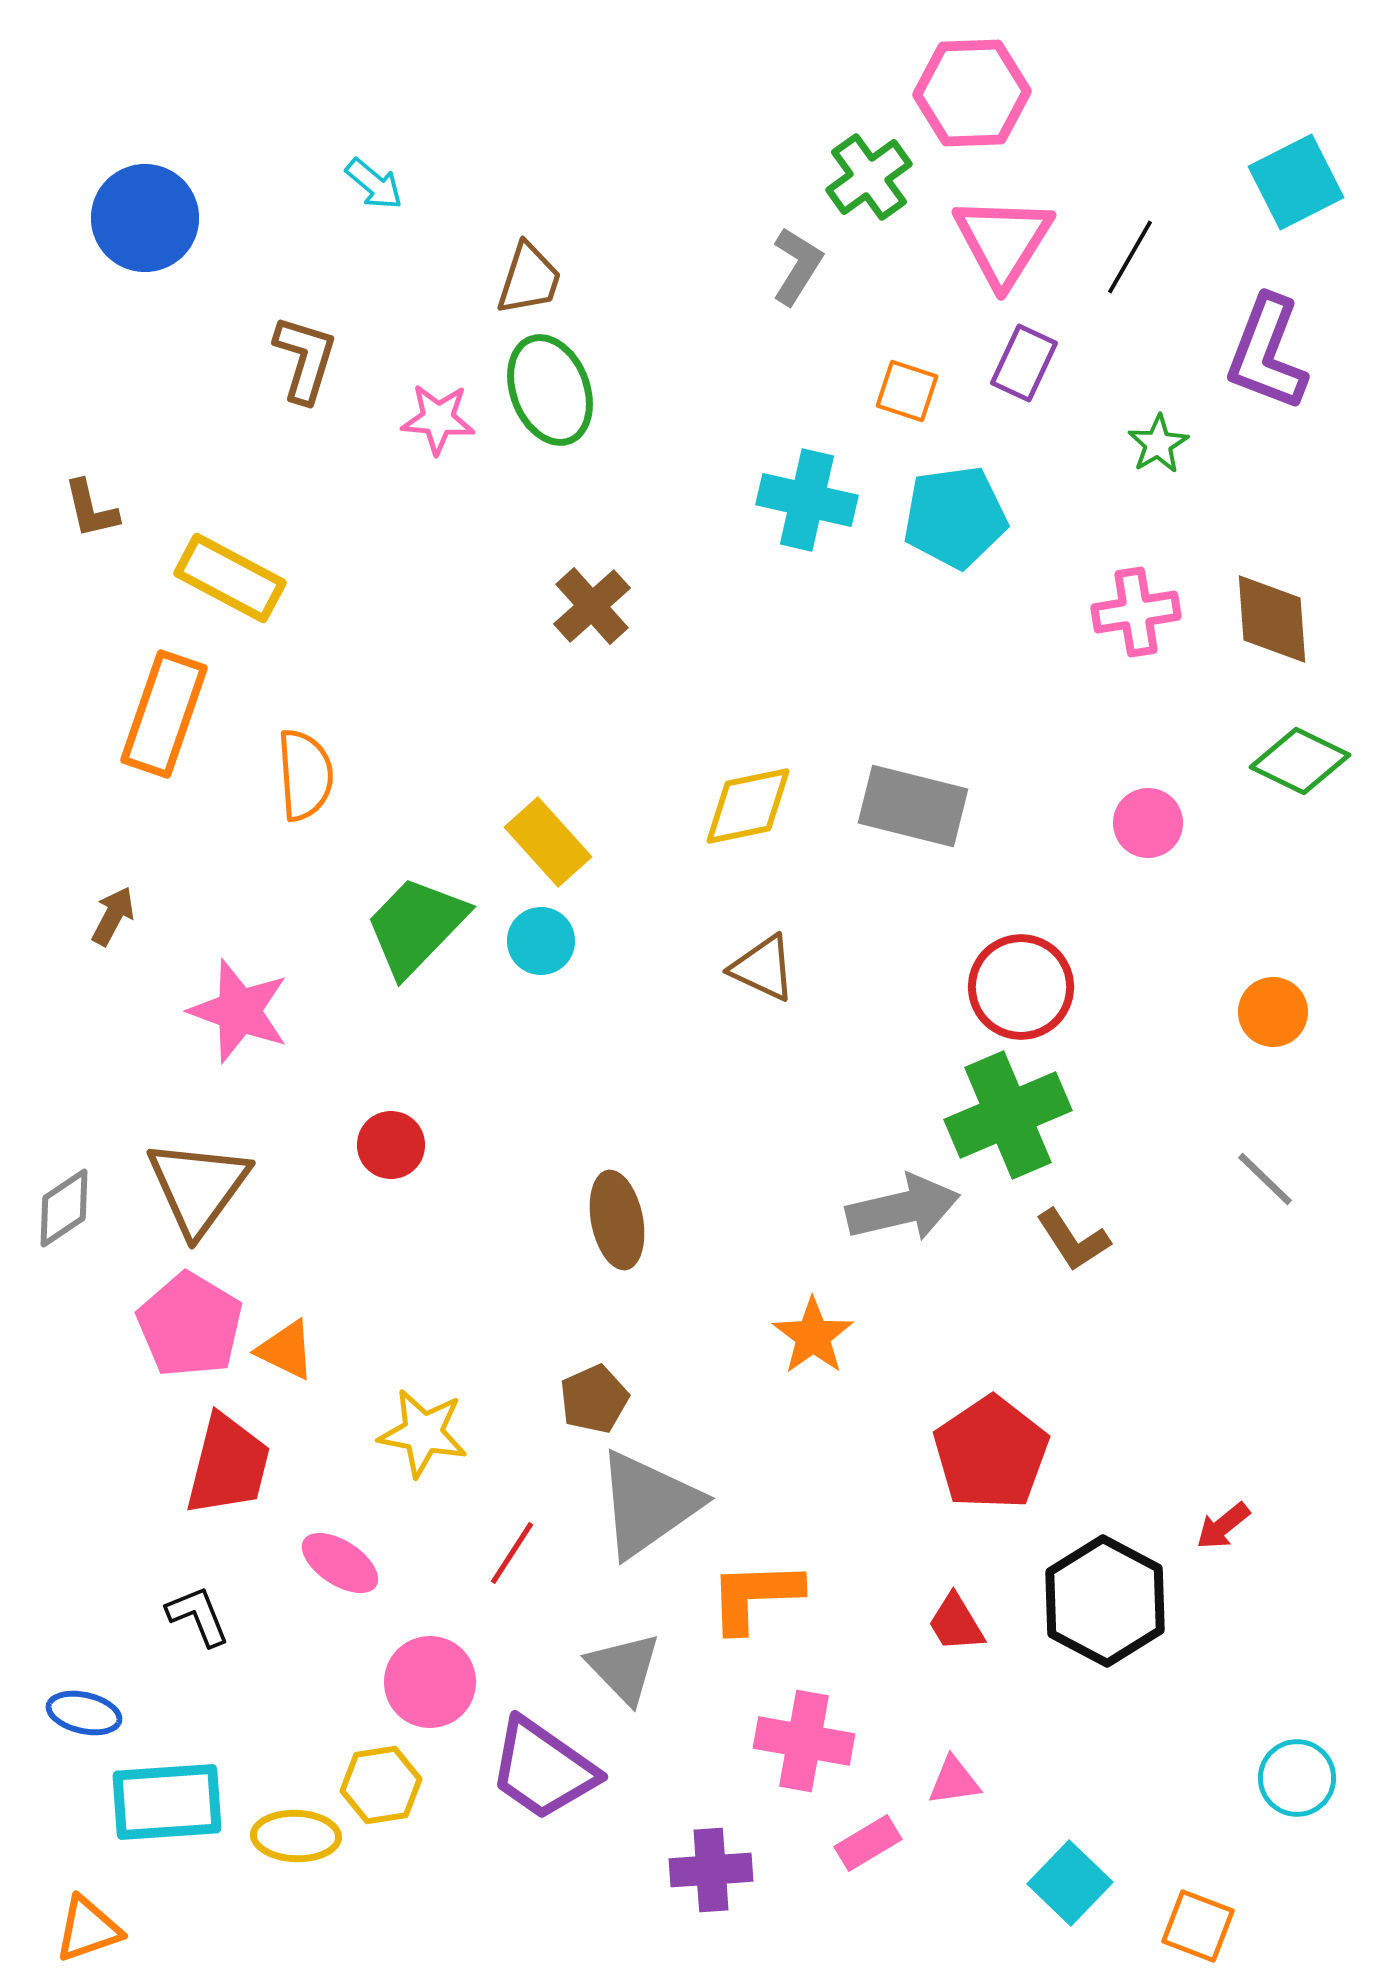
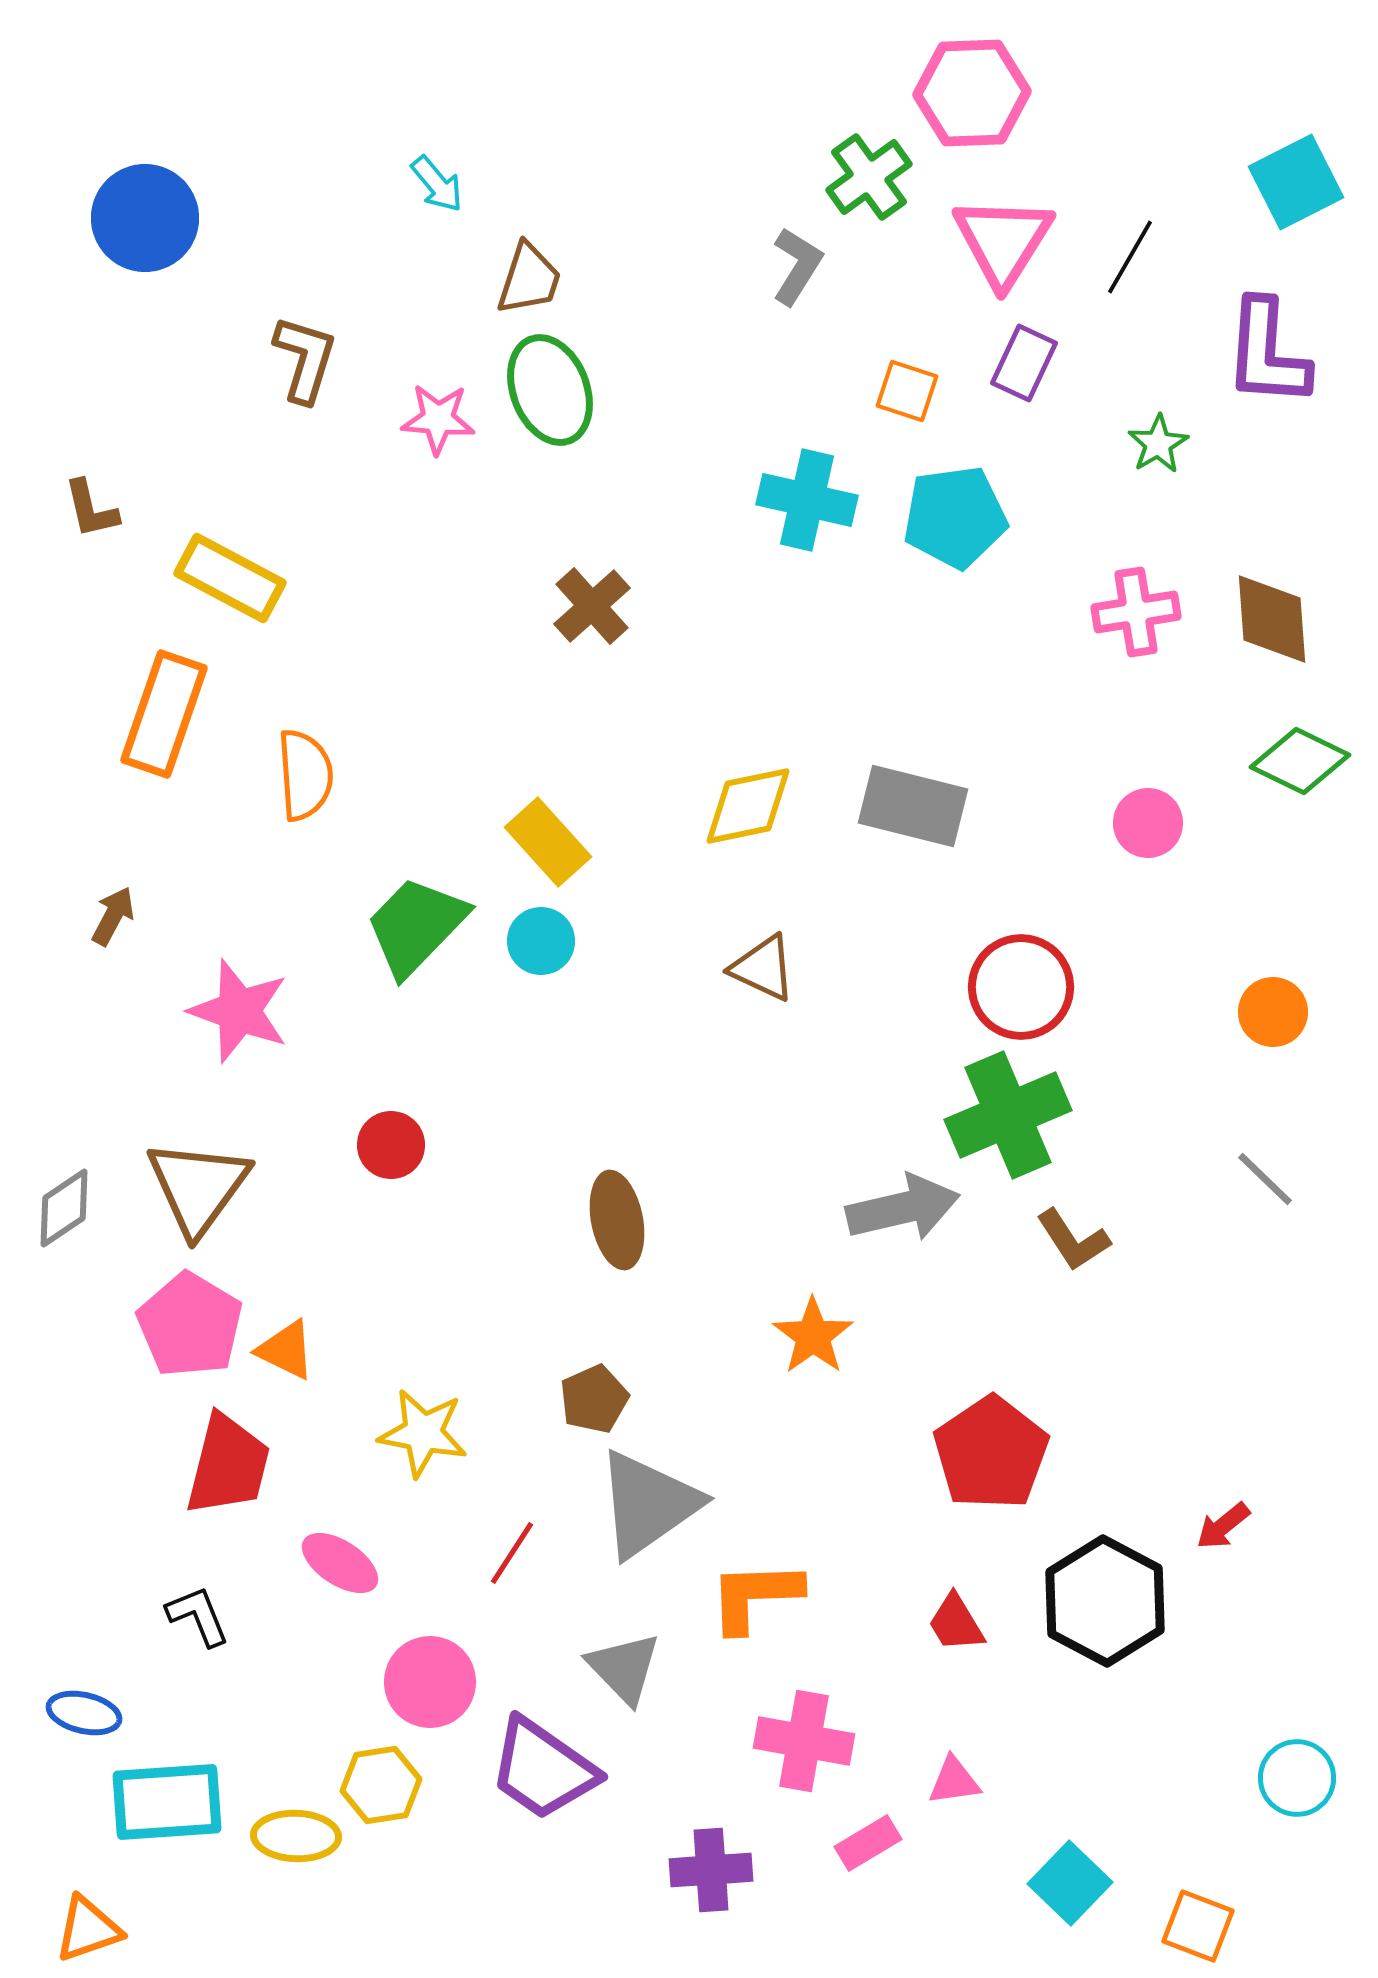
cyan arrow at (374, 184): moved 63 px right; rotated 10 degrees clockwise
purple L-shape at (1267, 353): rotated 17 degrees counterclockwise
